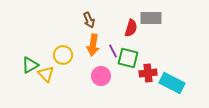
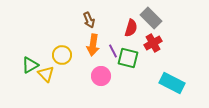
gray rectangle: rotated 45 degrees clockwise
yellow circle: moved 1 px left
red cross: moved 5 px right, 30 px up; rotated 24 degrees counterclockwise
